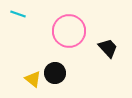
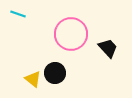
pink circle: moved 2 px right, 3 px down
